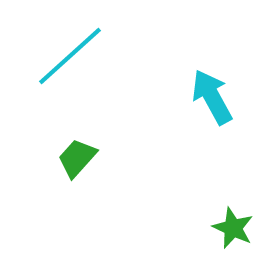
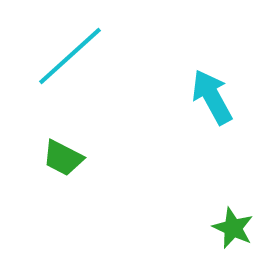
green trapezoid: moved 14 px left; rotated 105 degrees counterclockwise
